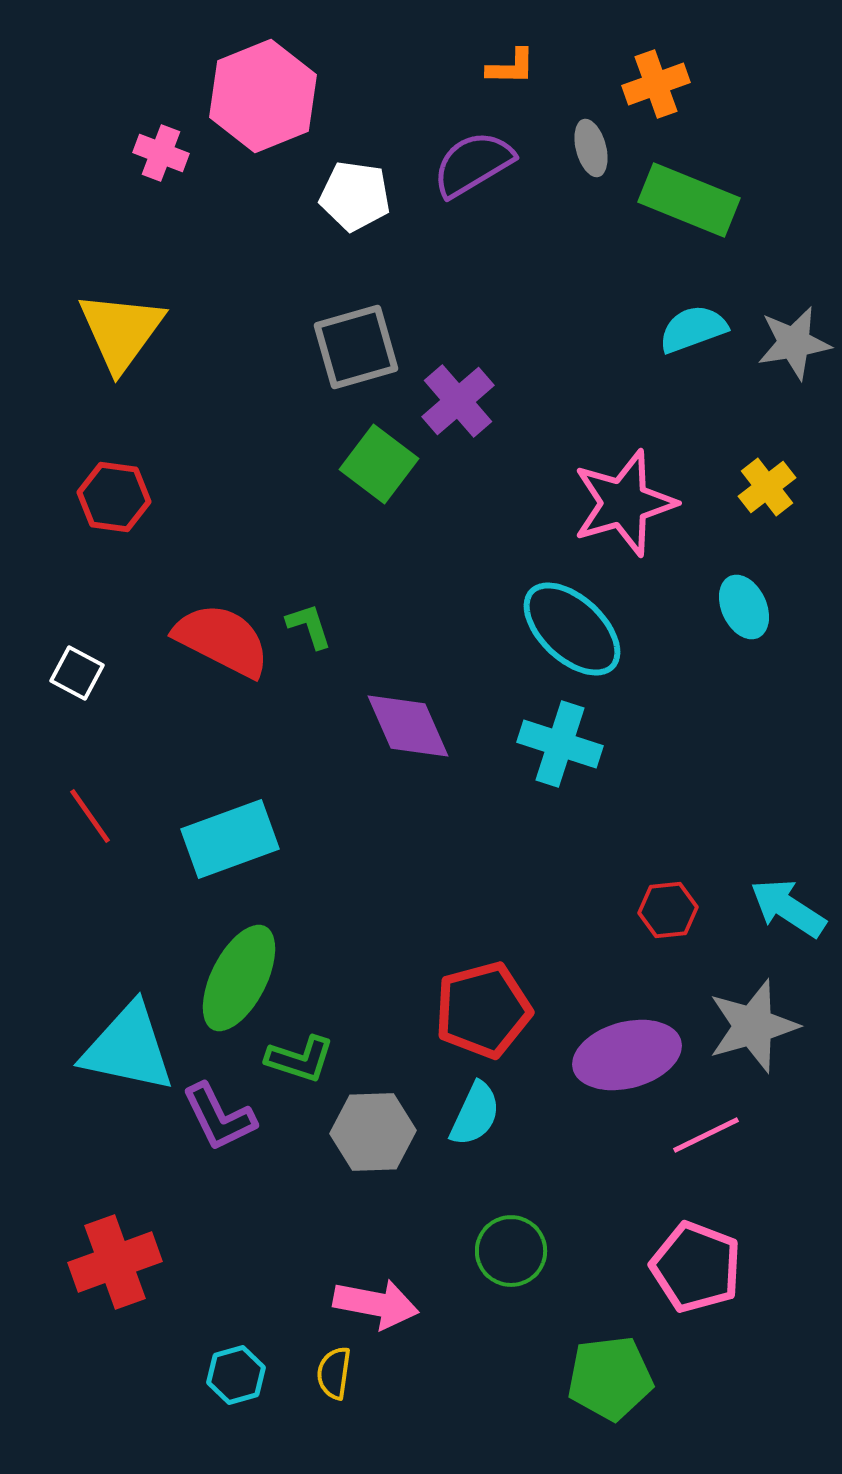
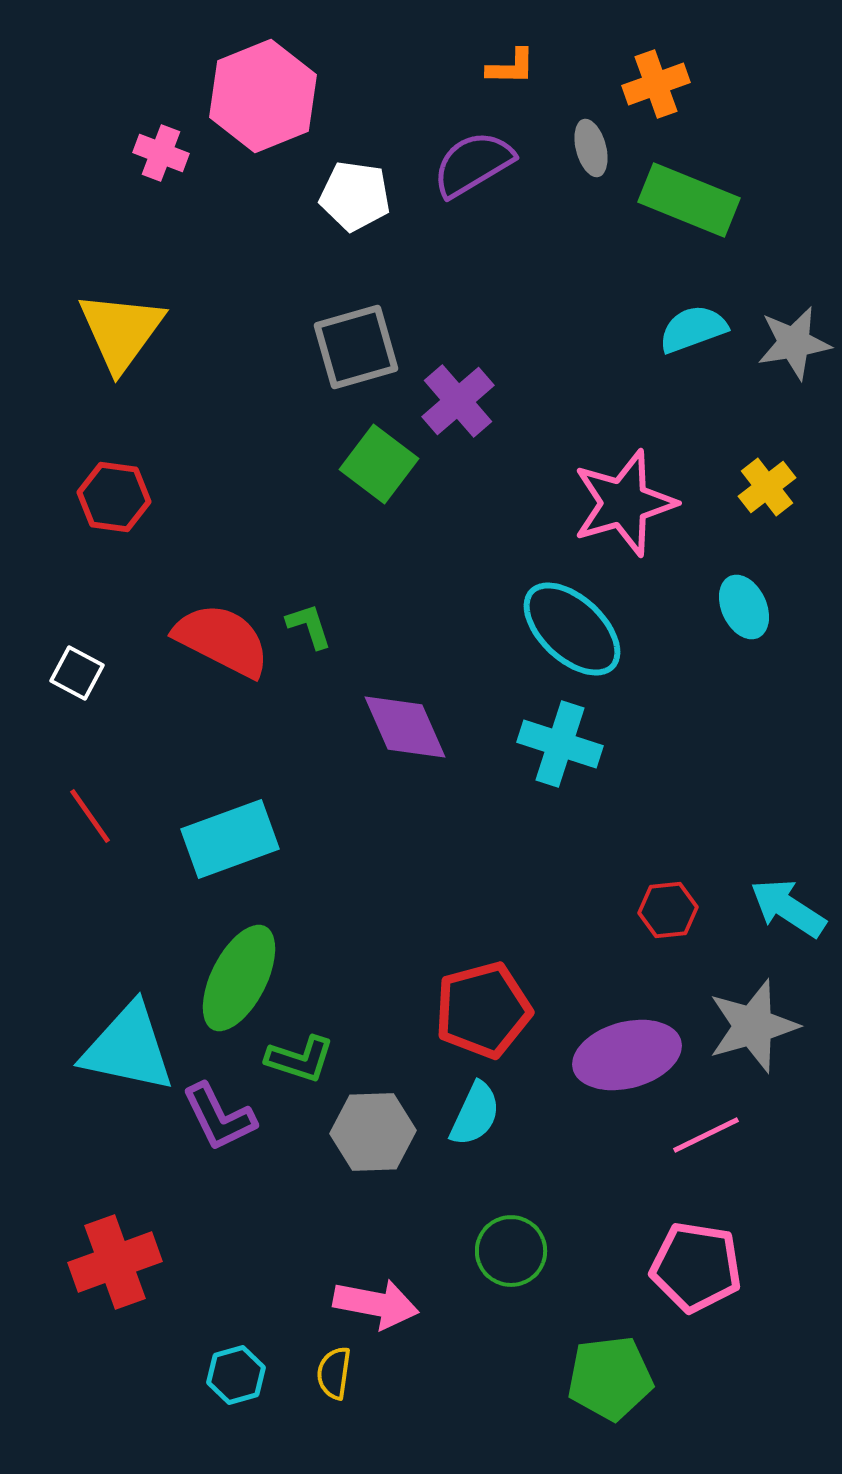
purple diamond at (408, 726): moved 3 px left, 1 px down
pink pentagon at (696, 1267): rotated 12 degrees counterclockwise
